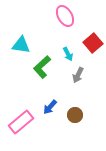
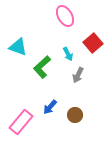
cyan triangle: moved 3 px left, 2 px down; rotated 12 degrees clockwise
pink rectangle: rotated 10 degrees counterclockwise
